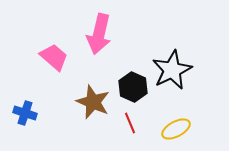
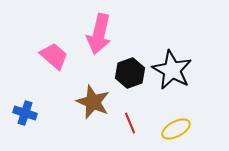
pink trapezoid: moved 1 px up
black star: rotated 18 degrees counterclockwise
black hexagon: moved 3 px left, 14 px up; rotated 16 degrees clockwise
